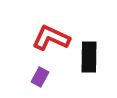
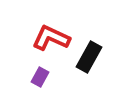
black rectangle: rotated 28 degrees clockwise
